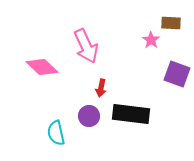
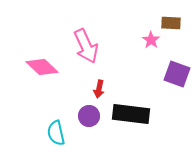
red arrow: moved 2 px left, 1 px down
